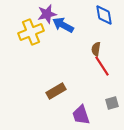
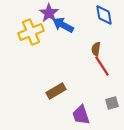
purple star: moved 2 px right, 1 px up; rotated 24 degrees counterclockwise
